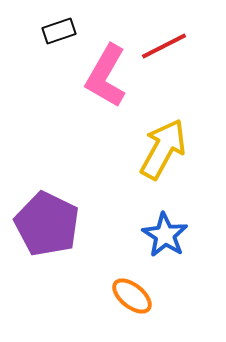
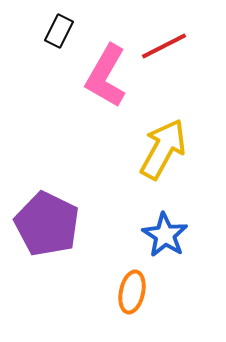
black rectangle: rotated 44 degrees counterclockwise
orange ellipse: moved 4 px up; rotated 63 degrees clockwise
